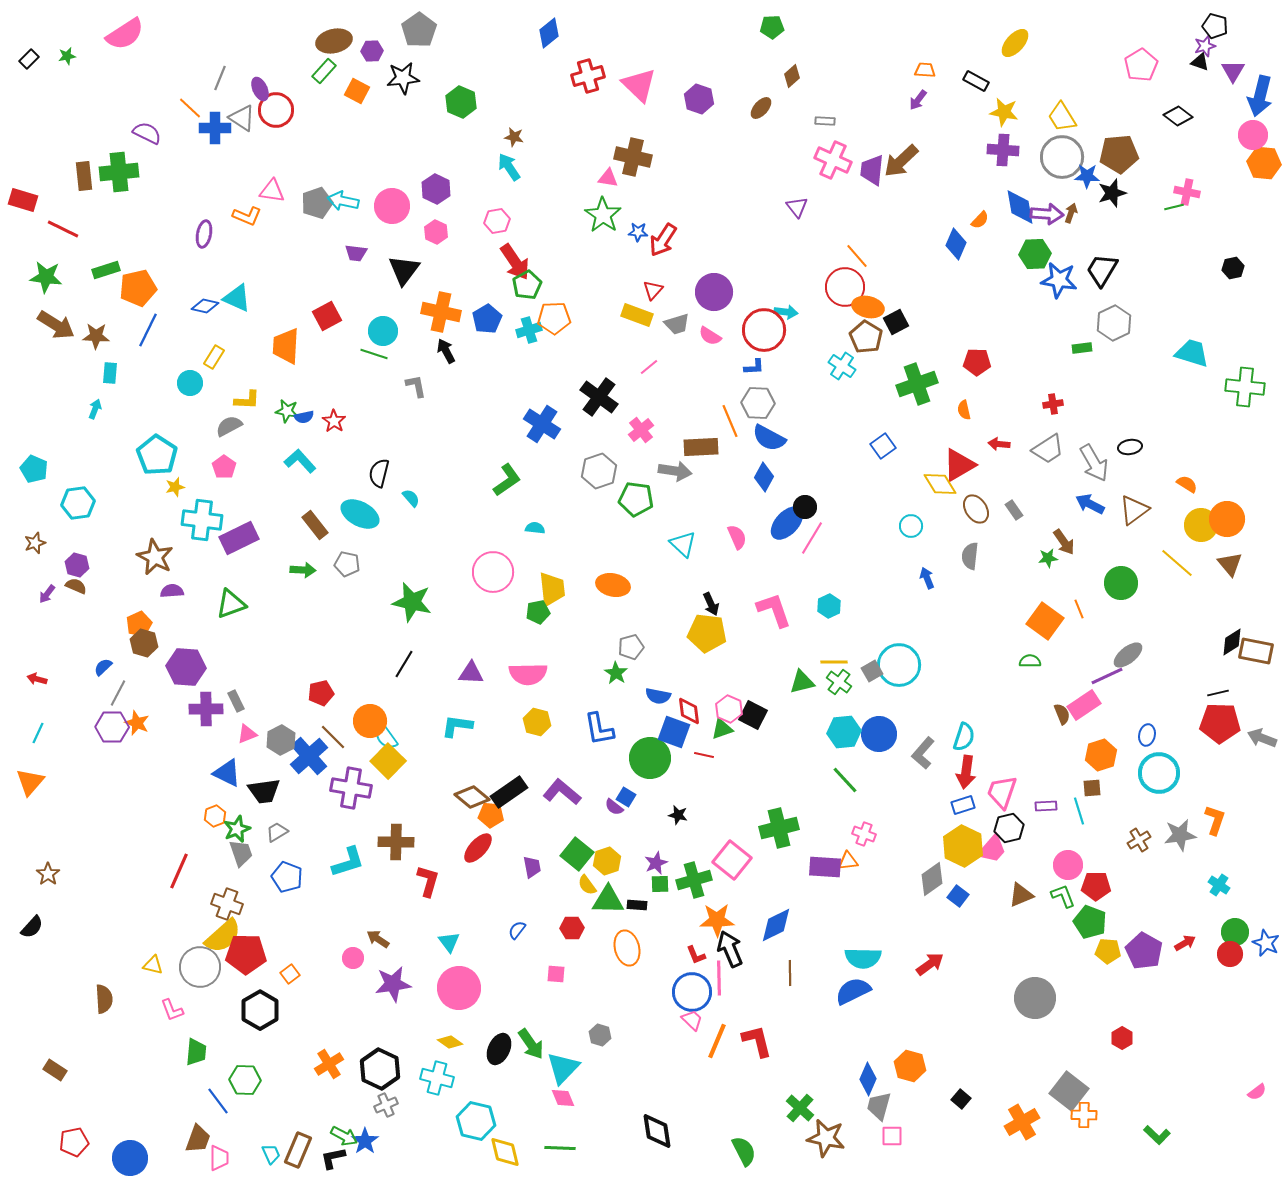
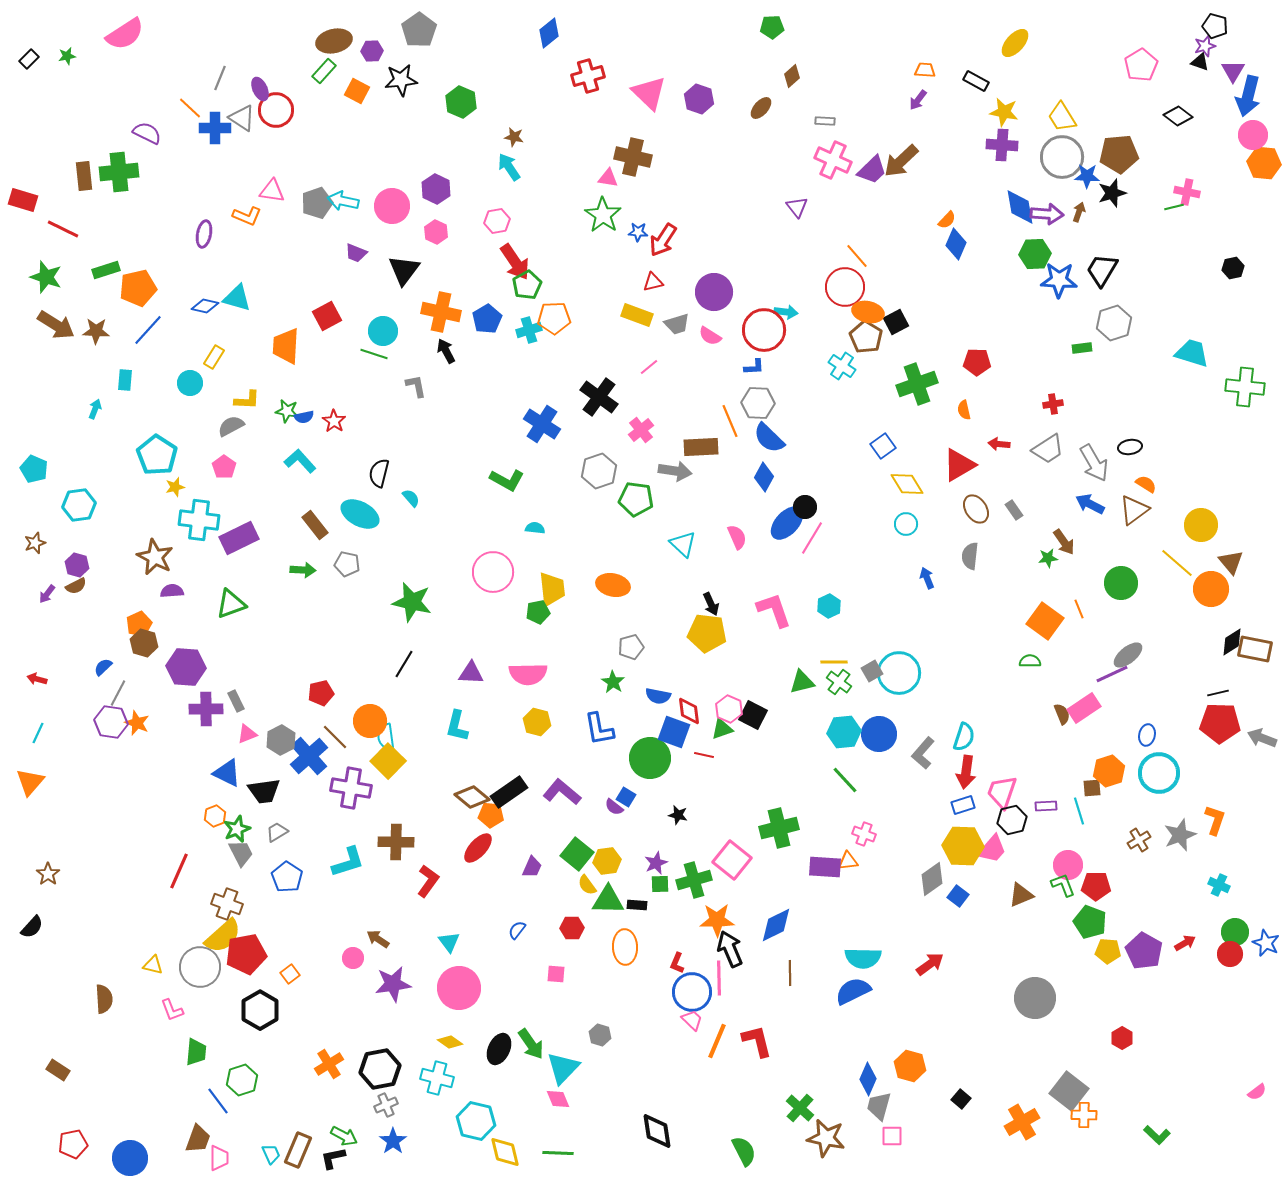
black star at (403, 78): moved 2 px left, 2 px down
pink triangle at (639, 85): moved 10 px right, 8 px down
blue arrow at (1260, 96): moved 12 px left
purple cross at (1003, 150): moved 1 px left, 5 px up
purple trapezoid at (872, 170): rotated 140 degrees counterclockwise
brown arrow at (1071, 213): moved 8 px right, 1 px up
orange semicircle at (980, 220): moved 33 px left
purple trapezoid at (356, 253): rotated 15 degrees clockwise
green star at (46, 277): rotated 12 degrees clockwise
blue star at (1059, 280): rotated 6 degrees counterclockwise
red triangle at (653, 290): moved 8 px up; rotated 35 degrees clockwise
cyan triangle at (237, 298): rotated 8 degrees counterclockwise
orange ellipse at (868, 307): moved 5 px down
gray hexagon at (1114, 323): rotated 8 degrees clockwise
blue line at (148, 330): rotated 16 degrees clockwise
brown star at (96, 336): moved 5 px up
cyan rectangle at (110, 373): moved 15 px right, 7 px down
gray semicircle at (229, 426): moved 2 px right
blue semicircle at (769, 438): rotated 16 degrees clockwise
green L-shape at (507, 480): rotated 64 degrees clockwise
yellow diamond at (940, 484): moved 33 px left
orange semicircle at (1187, 484): moved 41 px left
cyan hexagon at (78, 503): moved 1 px right, 2 px down
orange circle at (1227, 519): moved 16 px left, 70 px down
cyan cross at (202, 520): moved 3 px left
cyan circle at (911, 526): moved 5 px left, 2 px up
brown triangle at (1230, 564): moved 1 px right, 2 px up
brown semicircle at (76, 586): rotated 130 degrees clockwise
brown rectangle at (1256, 651): moved 1 px left, 2 px up
cyan circle at (899, 665): moved 8 px down
green star at (616, 673): moved 3 px left, 9 px down
purple line at (1107, 676): moved 5 px right, 2 px up
pink rectangle at (1084, 705): moved 3 px down
cyan L-shape at (457, 726): rotated 84 degrees counterclockwise
purple hexagon at (112, 727): moved 1 px left, 5 px up; rotated 8 degrees clockwise
brown line at (333, 737): moved 2 px right
cyan semicircle at (386, 737): rotated 28 degrees clockwise
orange hexagon at (1101, 755): moved 8 px right, 16 px down
black hexagon at (1009, 828): moved 3 px right, 8 px up
gray star at (1180, 835): rotated 12 degrees counterclockwise
yellow hexagon at (963, 846): rotated 24 degrees counterclockwise
gray trapezoid at (241, 853): rotated 8 degrees counterclockwise
yellow hexagon at (607, 861): rotated 12 degrees clockwise
purple trapezoid at (532, 867): rotated 35 degrees clockwise
blue pentagon at (287, 877): rotated 12 degrees clockwise
red L-shape at (428, 881): rotated 20 degrees clockwise
cyan cross at (1219, 885): rotated 10 degrees counterclockwise
green L-shape at (1063, 896): moved 11 px up
orange ellipse at (627, 948): moved 2 px left, 1 px up; rotated 12 degrees clockwise
red pentagon at (246, 954): rotated 12 degrees counterclockwise
red L-shape at (696, 955): moved 19 px left, 8 px down; rotated 45 degrees clockwise
black hexagon at (380, 1069): rotated 24 degrees clockwise
brown rectangle at (55, 1070): moved 3 px right
green hexagon at (245, 1080): moved 3 px left; rotated 20 degrees counterclockwise
pink diamond at (563, 1098): moved 5 px left, 1 px down
blue star at (365, 1141): moved 28 px right
red pentagon at (74, 1142): moved 1 px left, 2 px down
green line at (560, 1148): moved 2 px left, 5 px down
